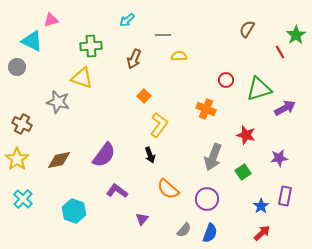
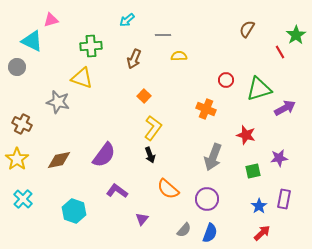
yellow L-shape: moved 6 px left, 3 px down
green square: moved 10 px right, 1 px up; rotated 21 degrees clockwise
purple rectangle: moved 1 px left, 3 px down
blue star: moved 2 px left
